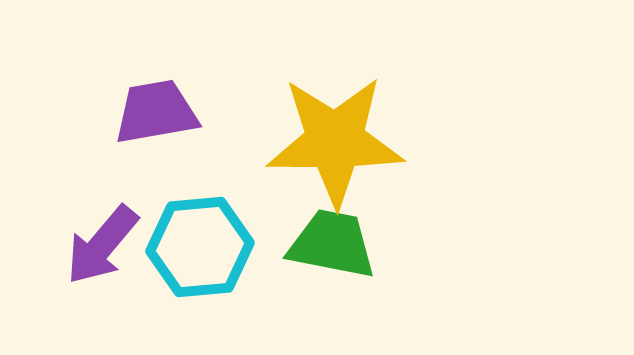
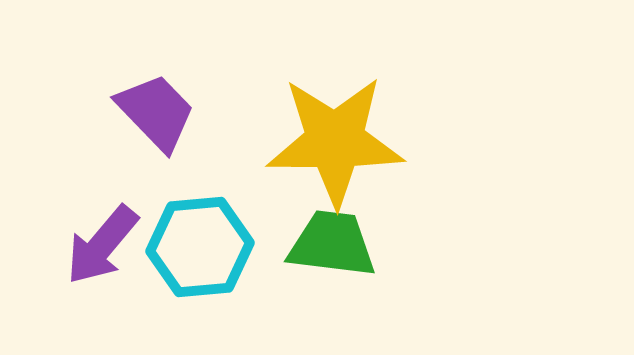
purple trapezoid: rotated 56 degrees clockwise
green trapezoid: rotated 4 degrees counterclockwise
